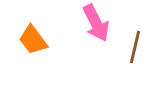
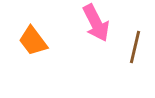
orange trapezoid: moved 1 px down
